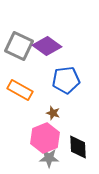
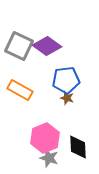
brown star: moved 14 px right, 15 px up
gray star: rotated 18 degrees clockwise
